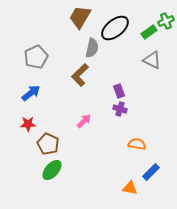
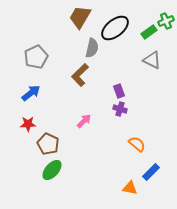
orange semicircle: rotated 30 degrees clockwise
